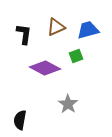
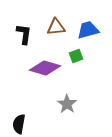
brown triangle: rotated 18 degrees clockwise
purple diamond: rotated 12 degrees counterclockwise
gray star: moved 1 px left
black semicircle: moved 1 px left, 4 px down
